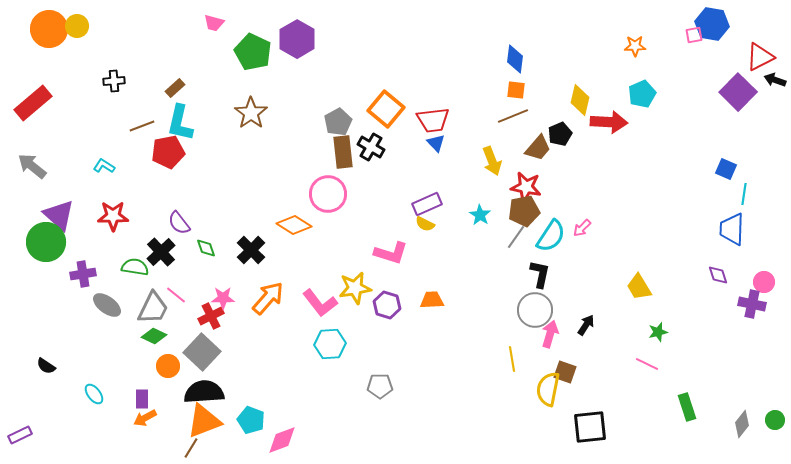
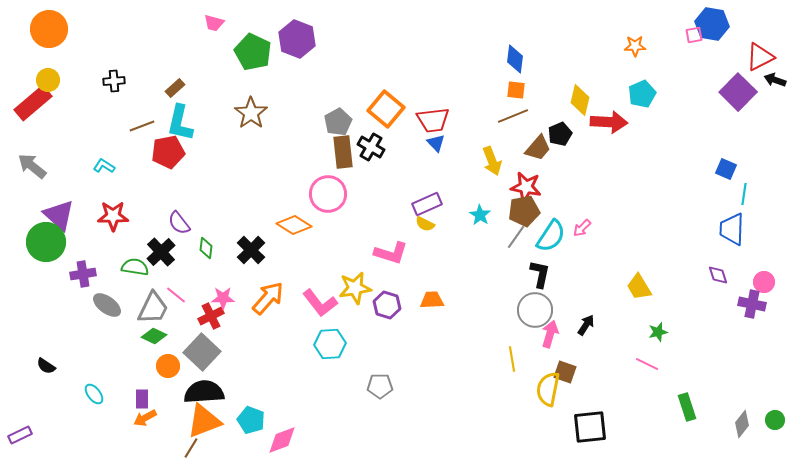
yellow circle at (77, 26): moved 29 px left, 54 px down
purple hexagon at (297, 39): rotated 9 degrees counterclockwise
green diamond at (206, 248): rotated 25 degrees clockwise
